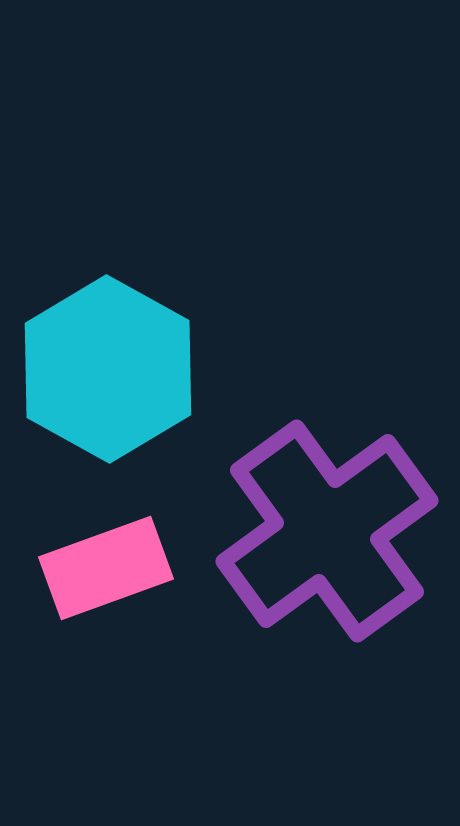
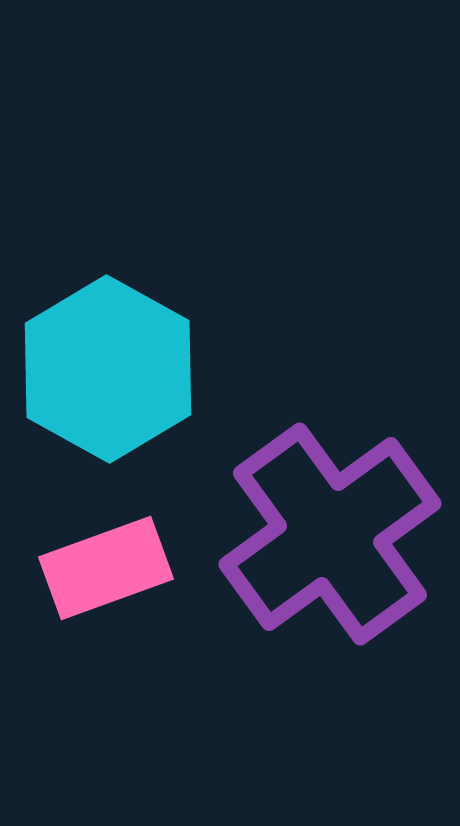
purple cross: moved 3 px right, 3 px down
